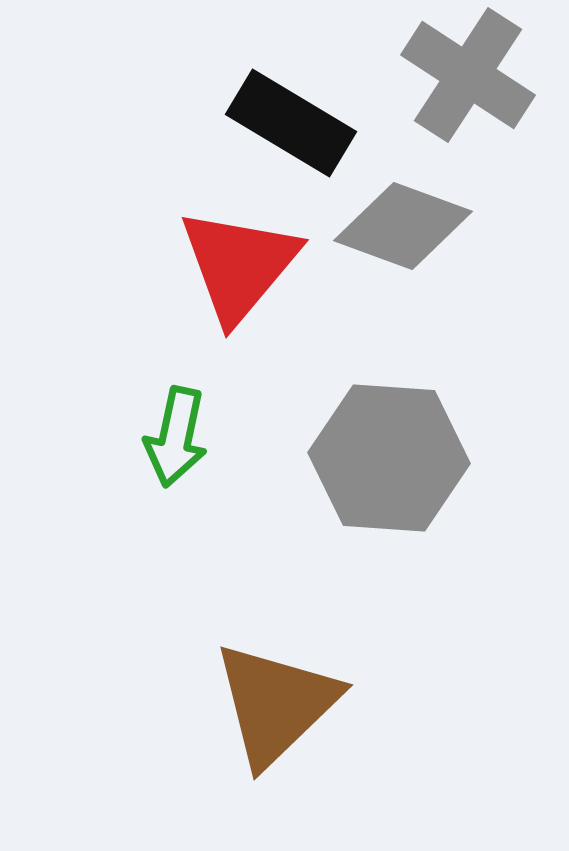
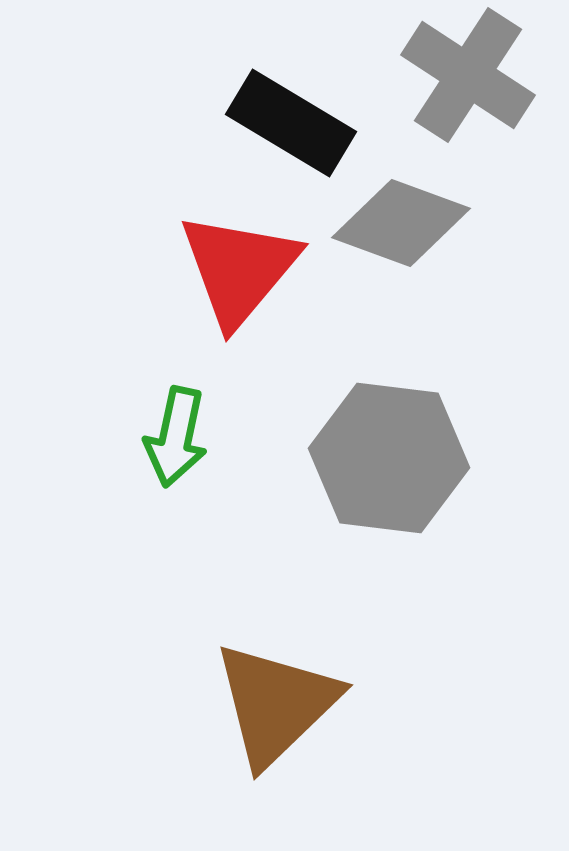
gray diamond: moved 2 px left, 3 px up
red triangle: moved 4 px down
gray hexagon: rotated 3 degrees clockwise
